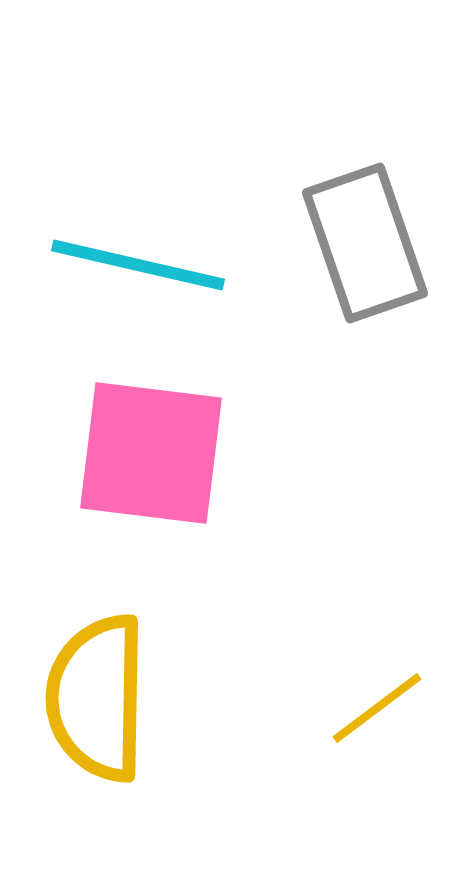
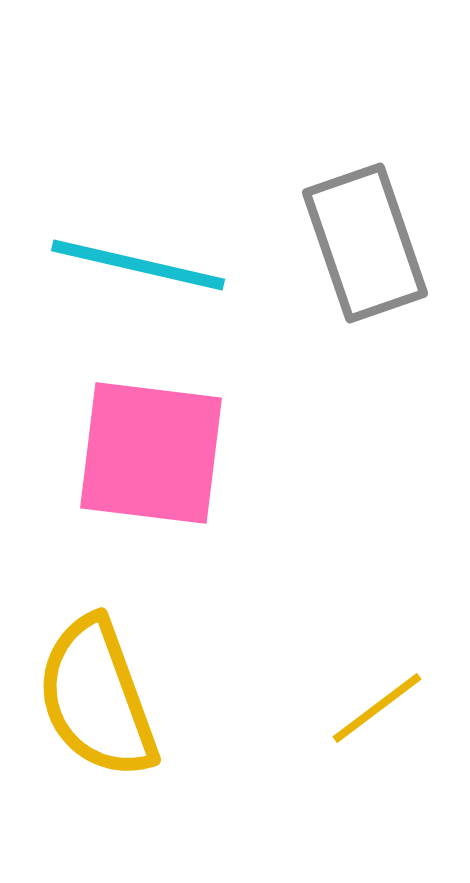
yellow semicircle: rotated 21 degrees counterclockwise
